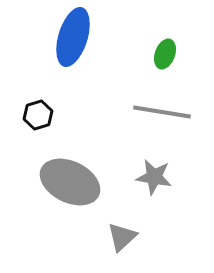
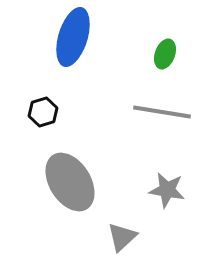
black hexagon: moved 5 px right, 3 px up
gray star: moved 13 px right, 13 px down
gray ellipse: rotated 32 degrees clockwise
